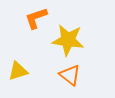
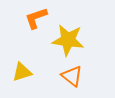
yellow triangle: moved 4 px right, 1 px down
orange triangle: moved 2 px right, 1 px down
